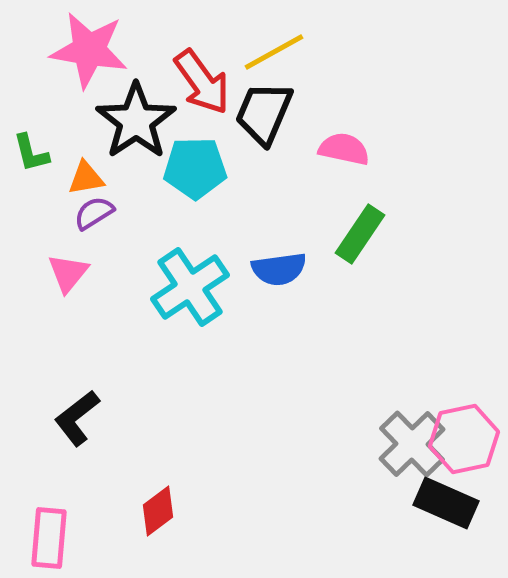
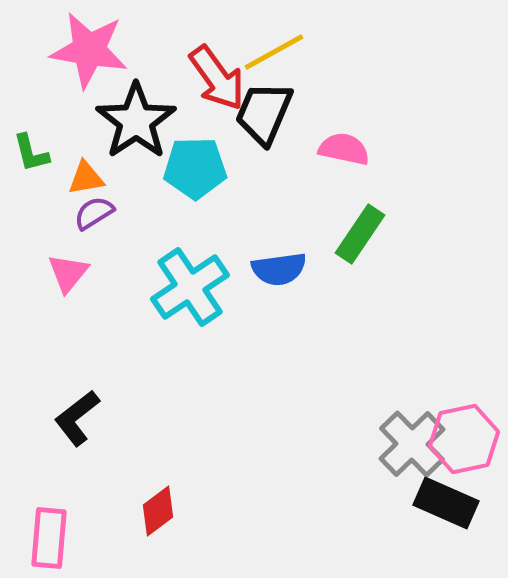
red arrow: moved 15 px right, 4 px up
